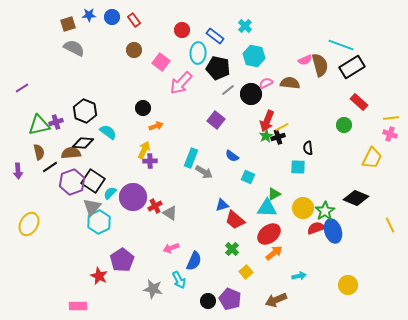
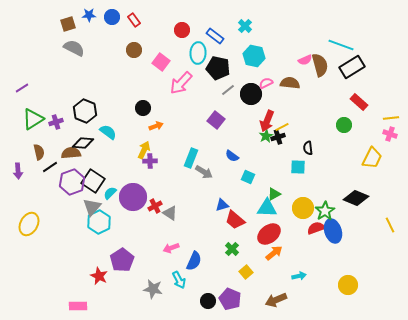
green triangle at (39, 125): moved 6 px left, 6 px up; rotated 20 degrees counterclockwise
